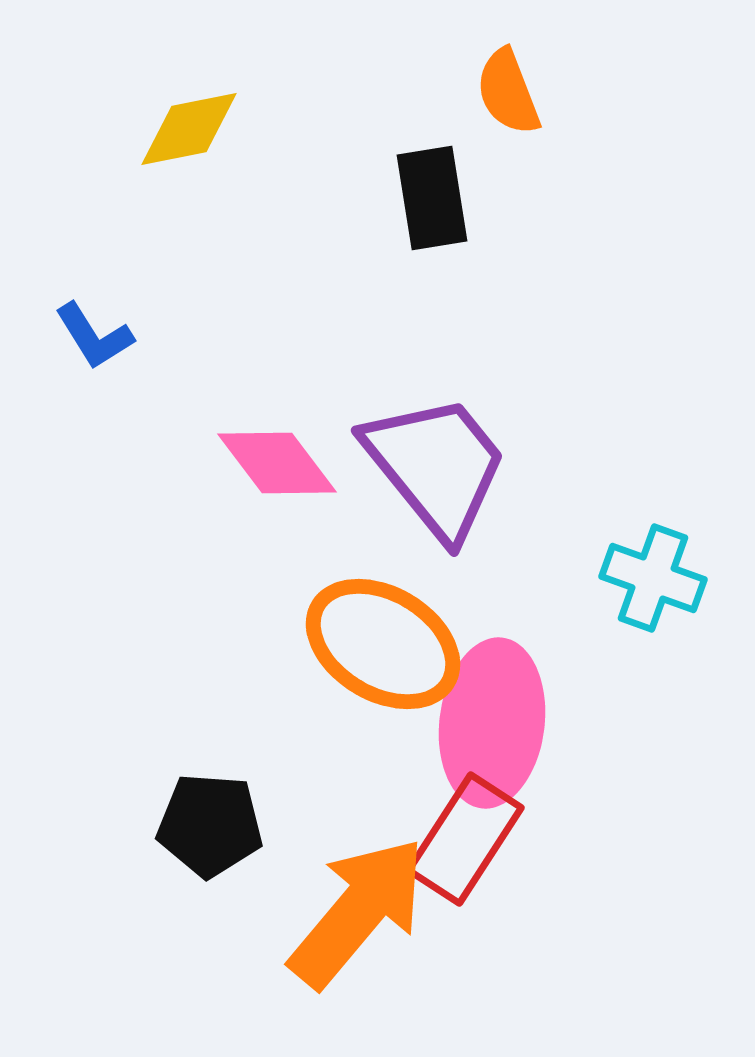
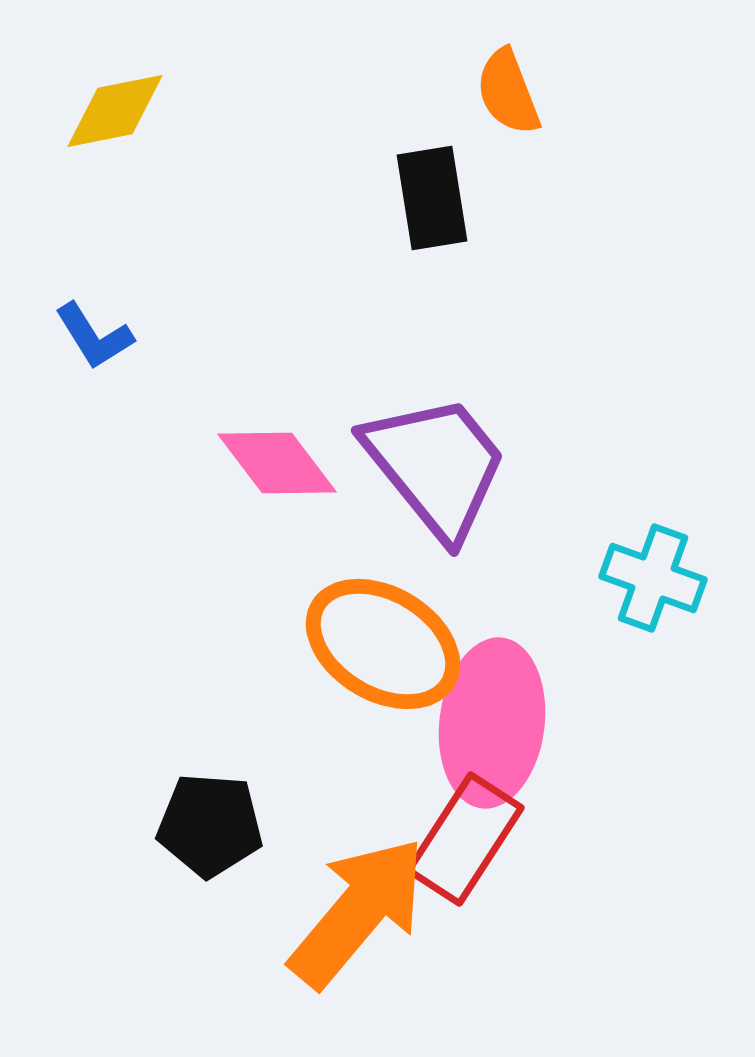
yellow diamond: moved 74 px left, 18 px up
